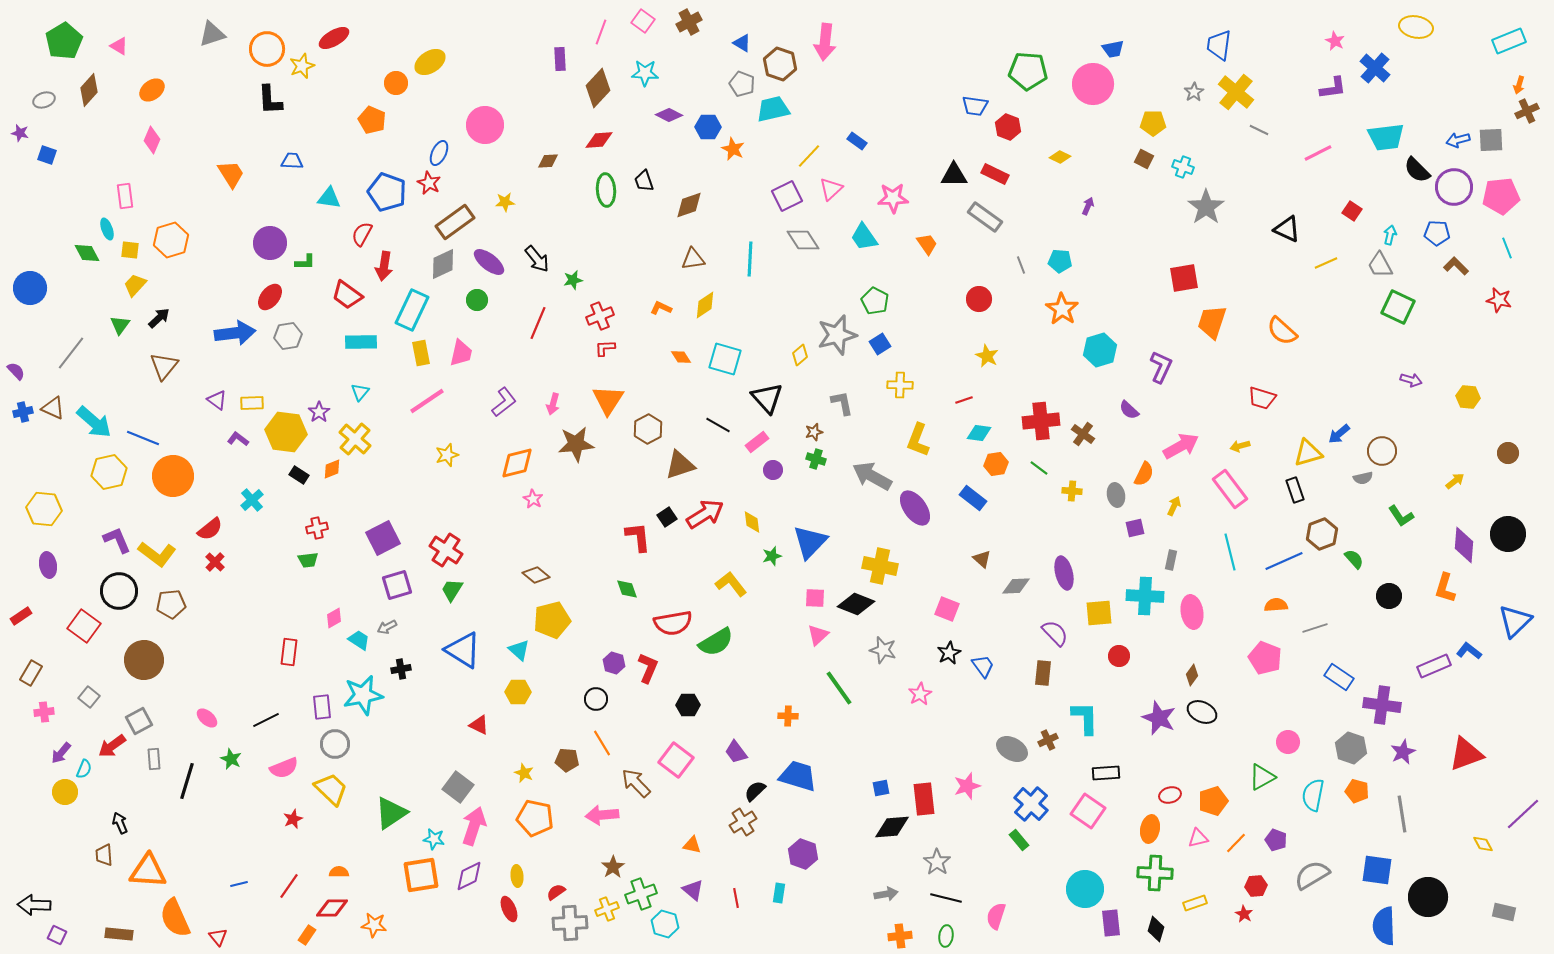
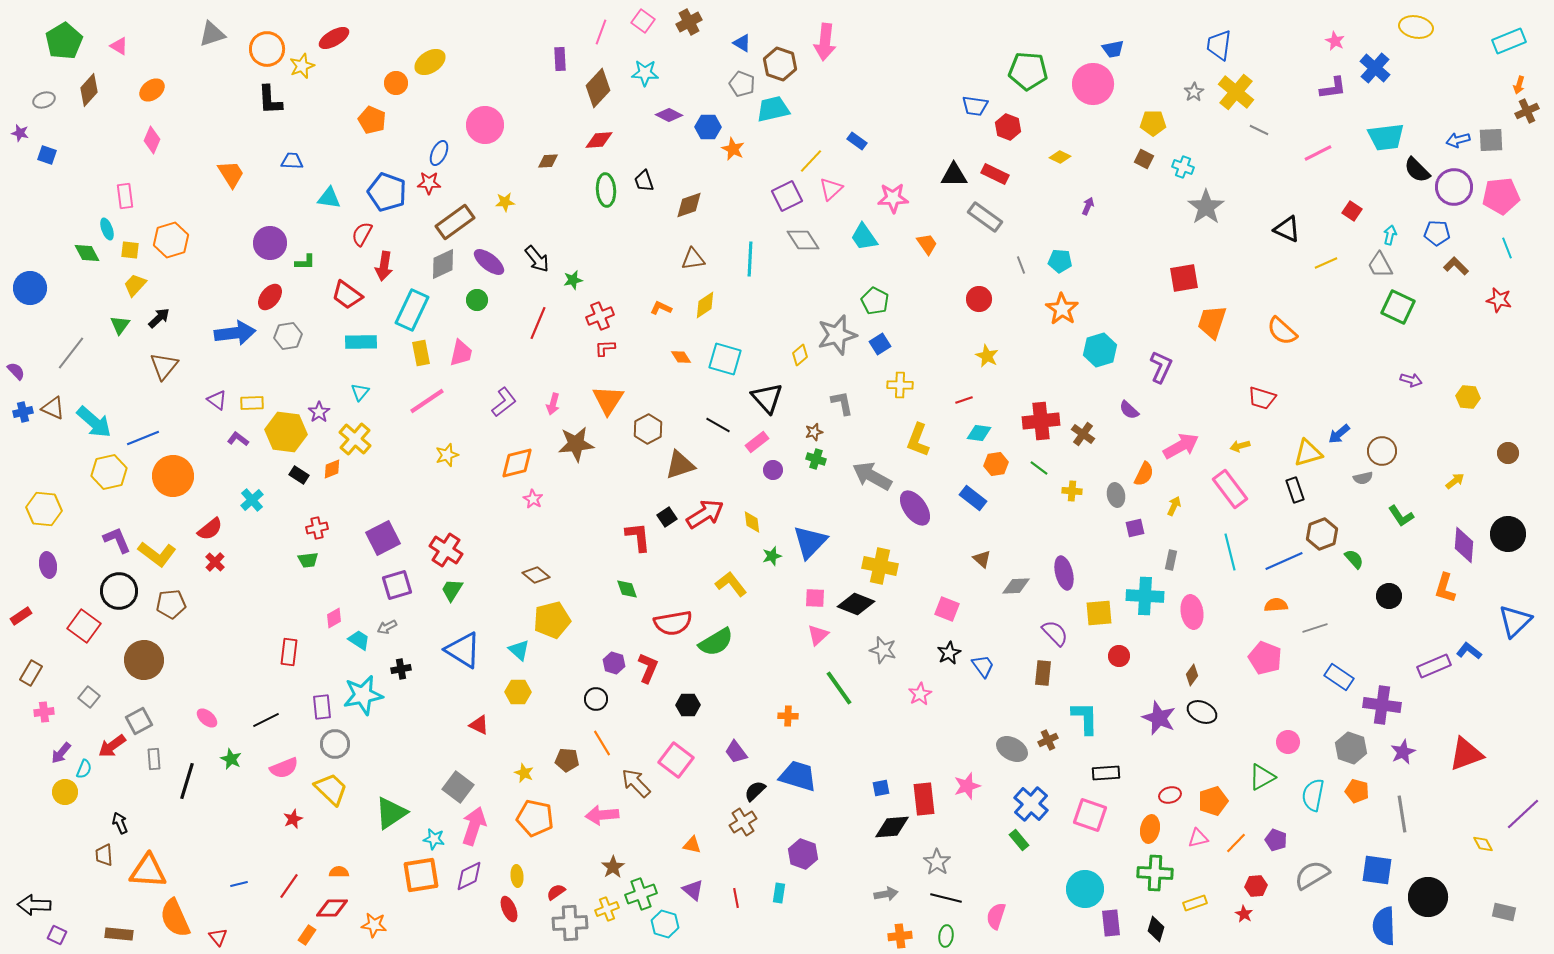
yellow line at (809, 156): moved 2 px right, 5 px down
red star at (429, 183): rotated 25 degrees counterclockwise
blue line at (143, 438): rotated 44 degrees counterclockwise
pink square at (1088, 811): moved 2 px right, 4 px down; rotated 16 degrees counterclockwise
